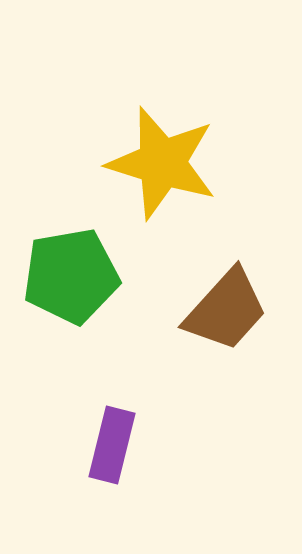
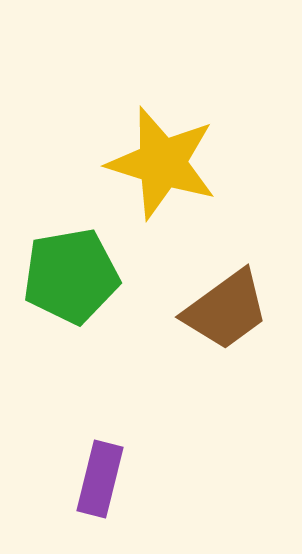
brown trapezoid: rotated 12 degrees clockwise
purple rectangle: moved 12 px left, 34 px down
